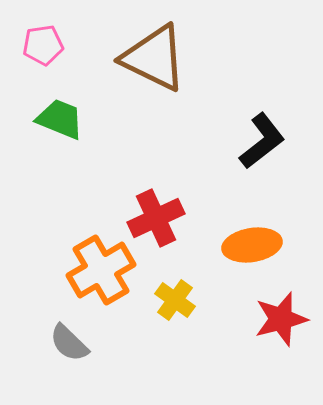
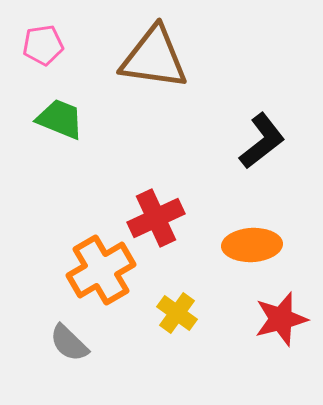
brown triangle: rotated 18 degrees counterclockwise
orange ellipse: rotated 6 degrees clockwise
yellow cross: moved 2 px right, 13 px down
